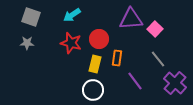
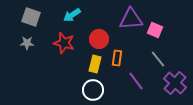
pink square: moved 1 px down; rotated 21 degrees counterclockwise
red star: moved 7 px left
purple line: moved 1 px right
